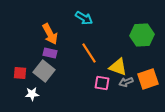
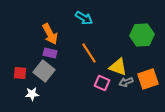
pink square: rotated 14 degrees clockwise
